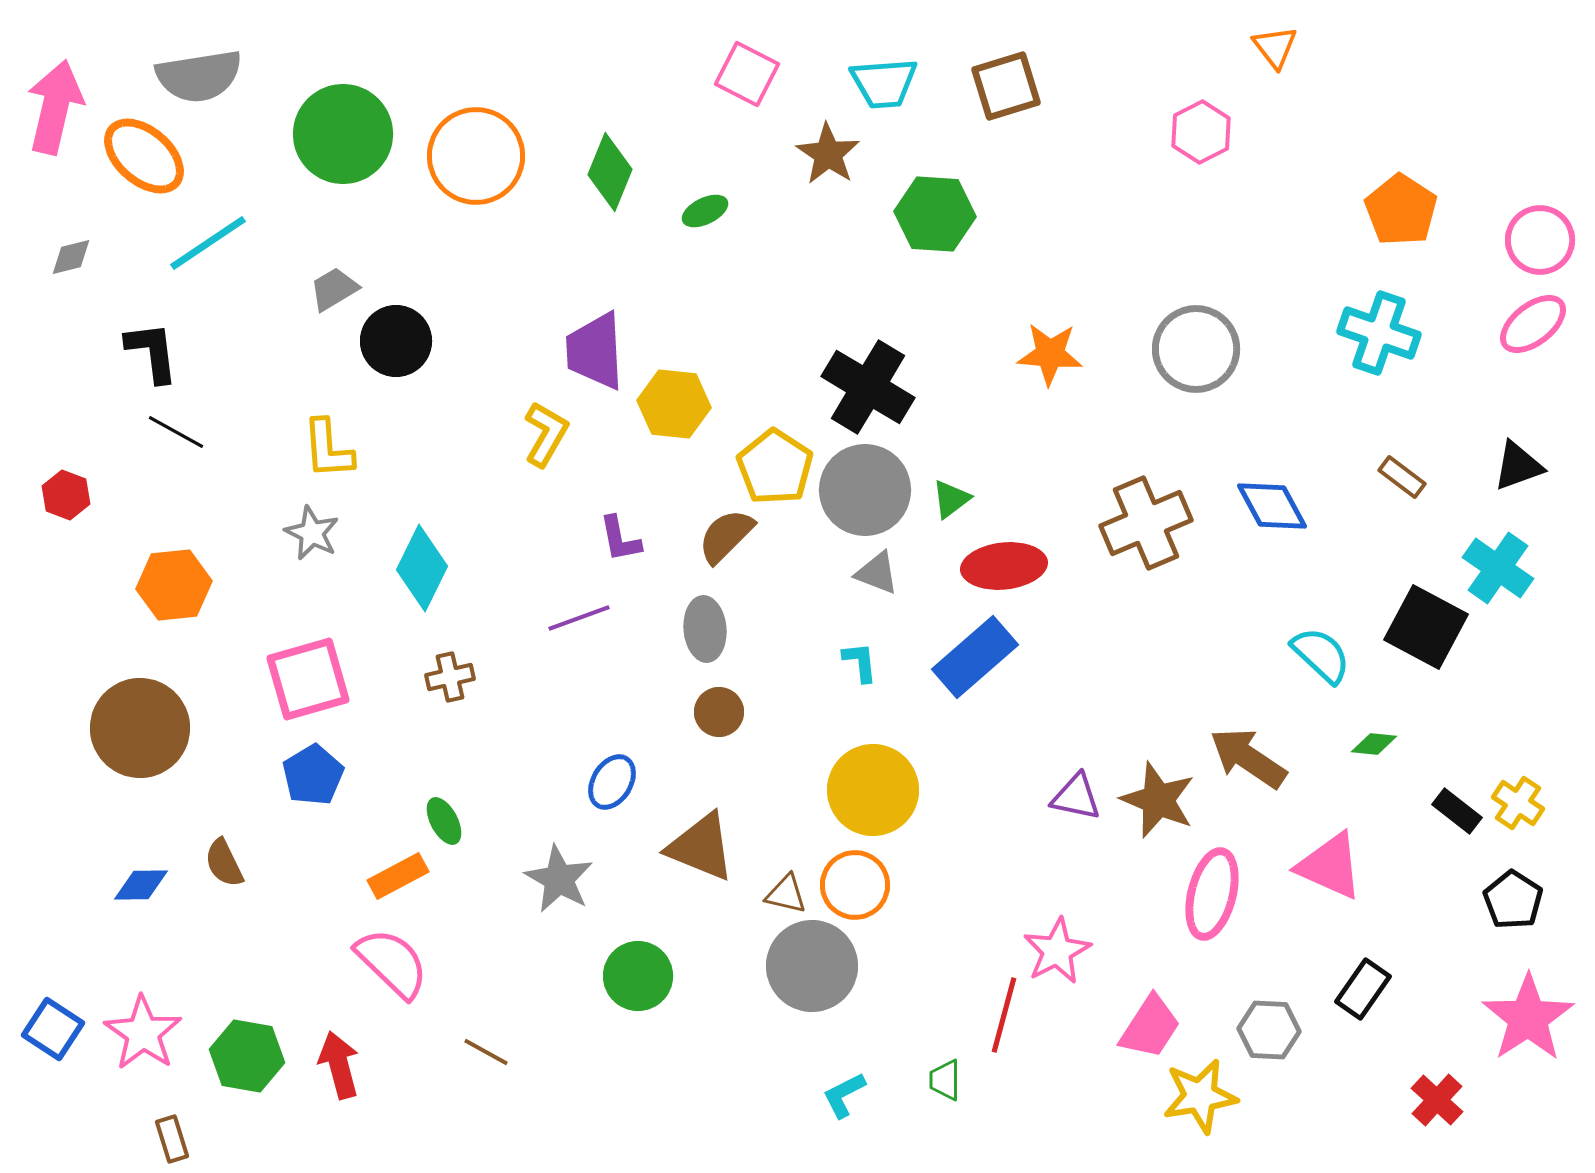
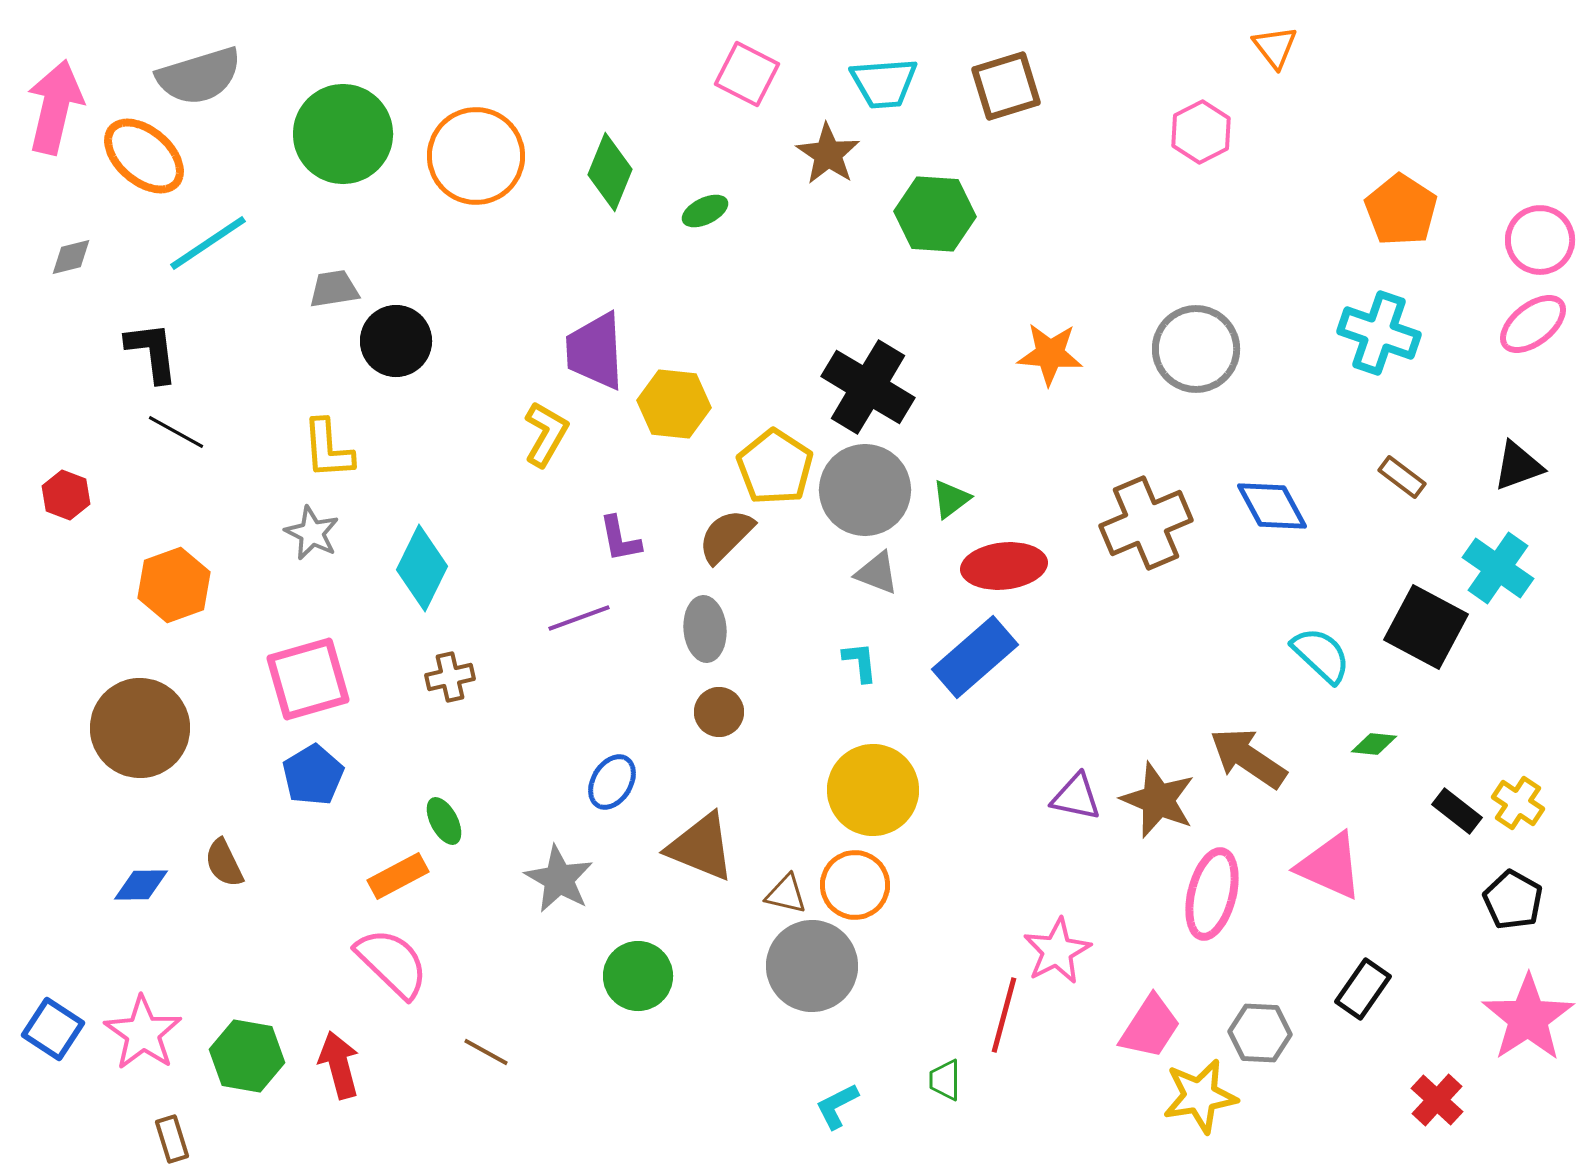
gray semicircle at (199, 76): rotated 8 degrees counterclockwise
gray trapezoid at (334, 289): rotated 22 degrees clockwise
orange hexagon at (174, 585): rotated 14 degrees counterclockwise
black pentagon at (1513, 900): rotated 4 degrees counterclockwise
gray hexagon at (1269, 1030): moved 9 px left, 3 px down
cyan L-shape at (844, 1095): moved 7 px left, 11 px down
